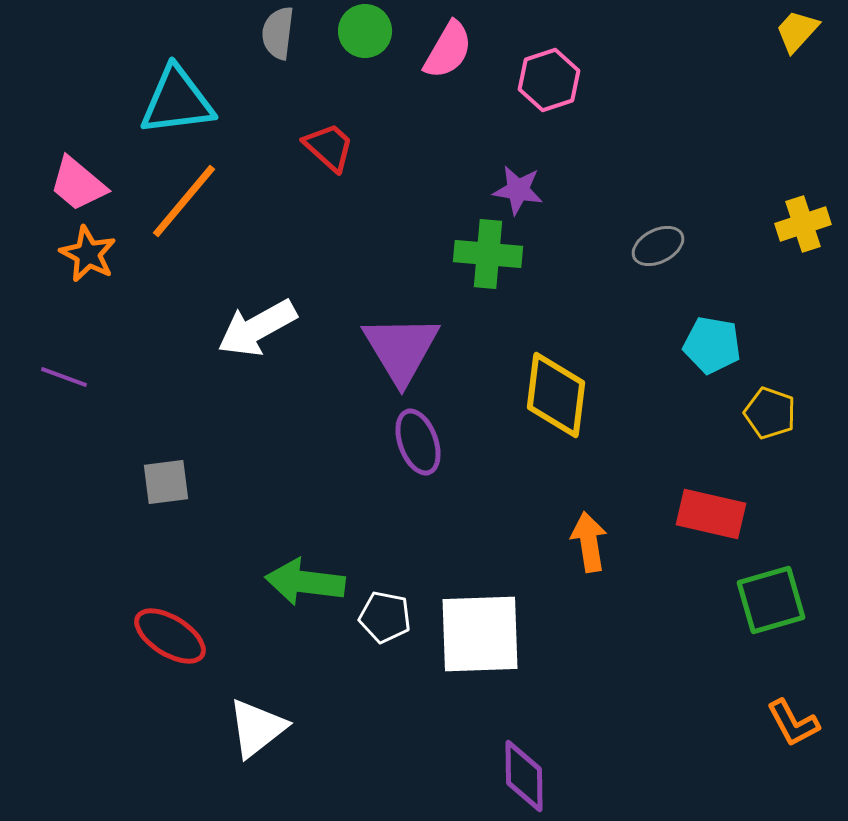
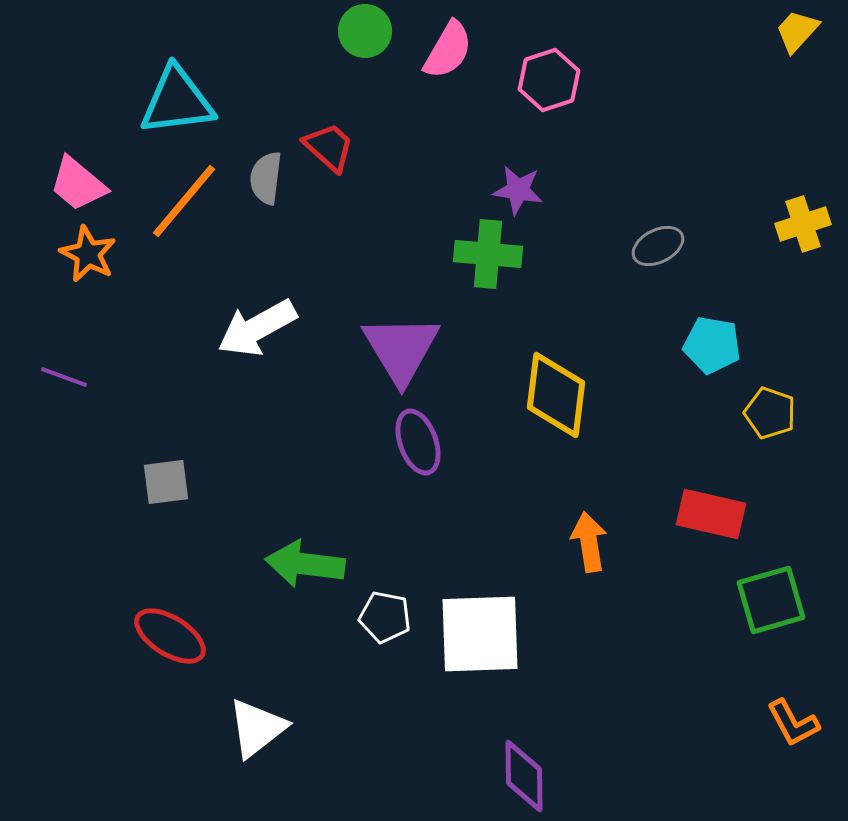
gray semicircle: moved 12 px left, 145 px down
green arrow: moved 18 px up
